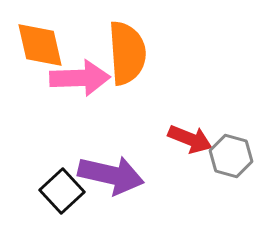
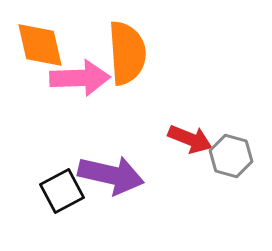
black square: rotated 15 degrees clockwise
